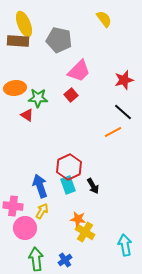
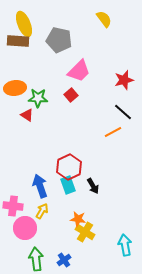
blue cross: moved 1 px left
